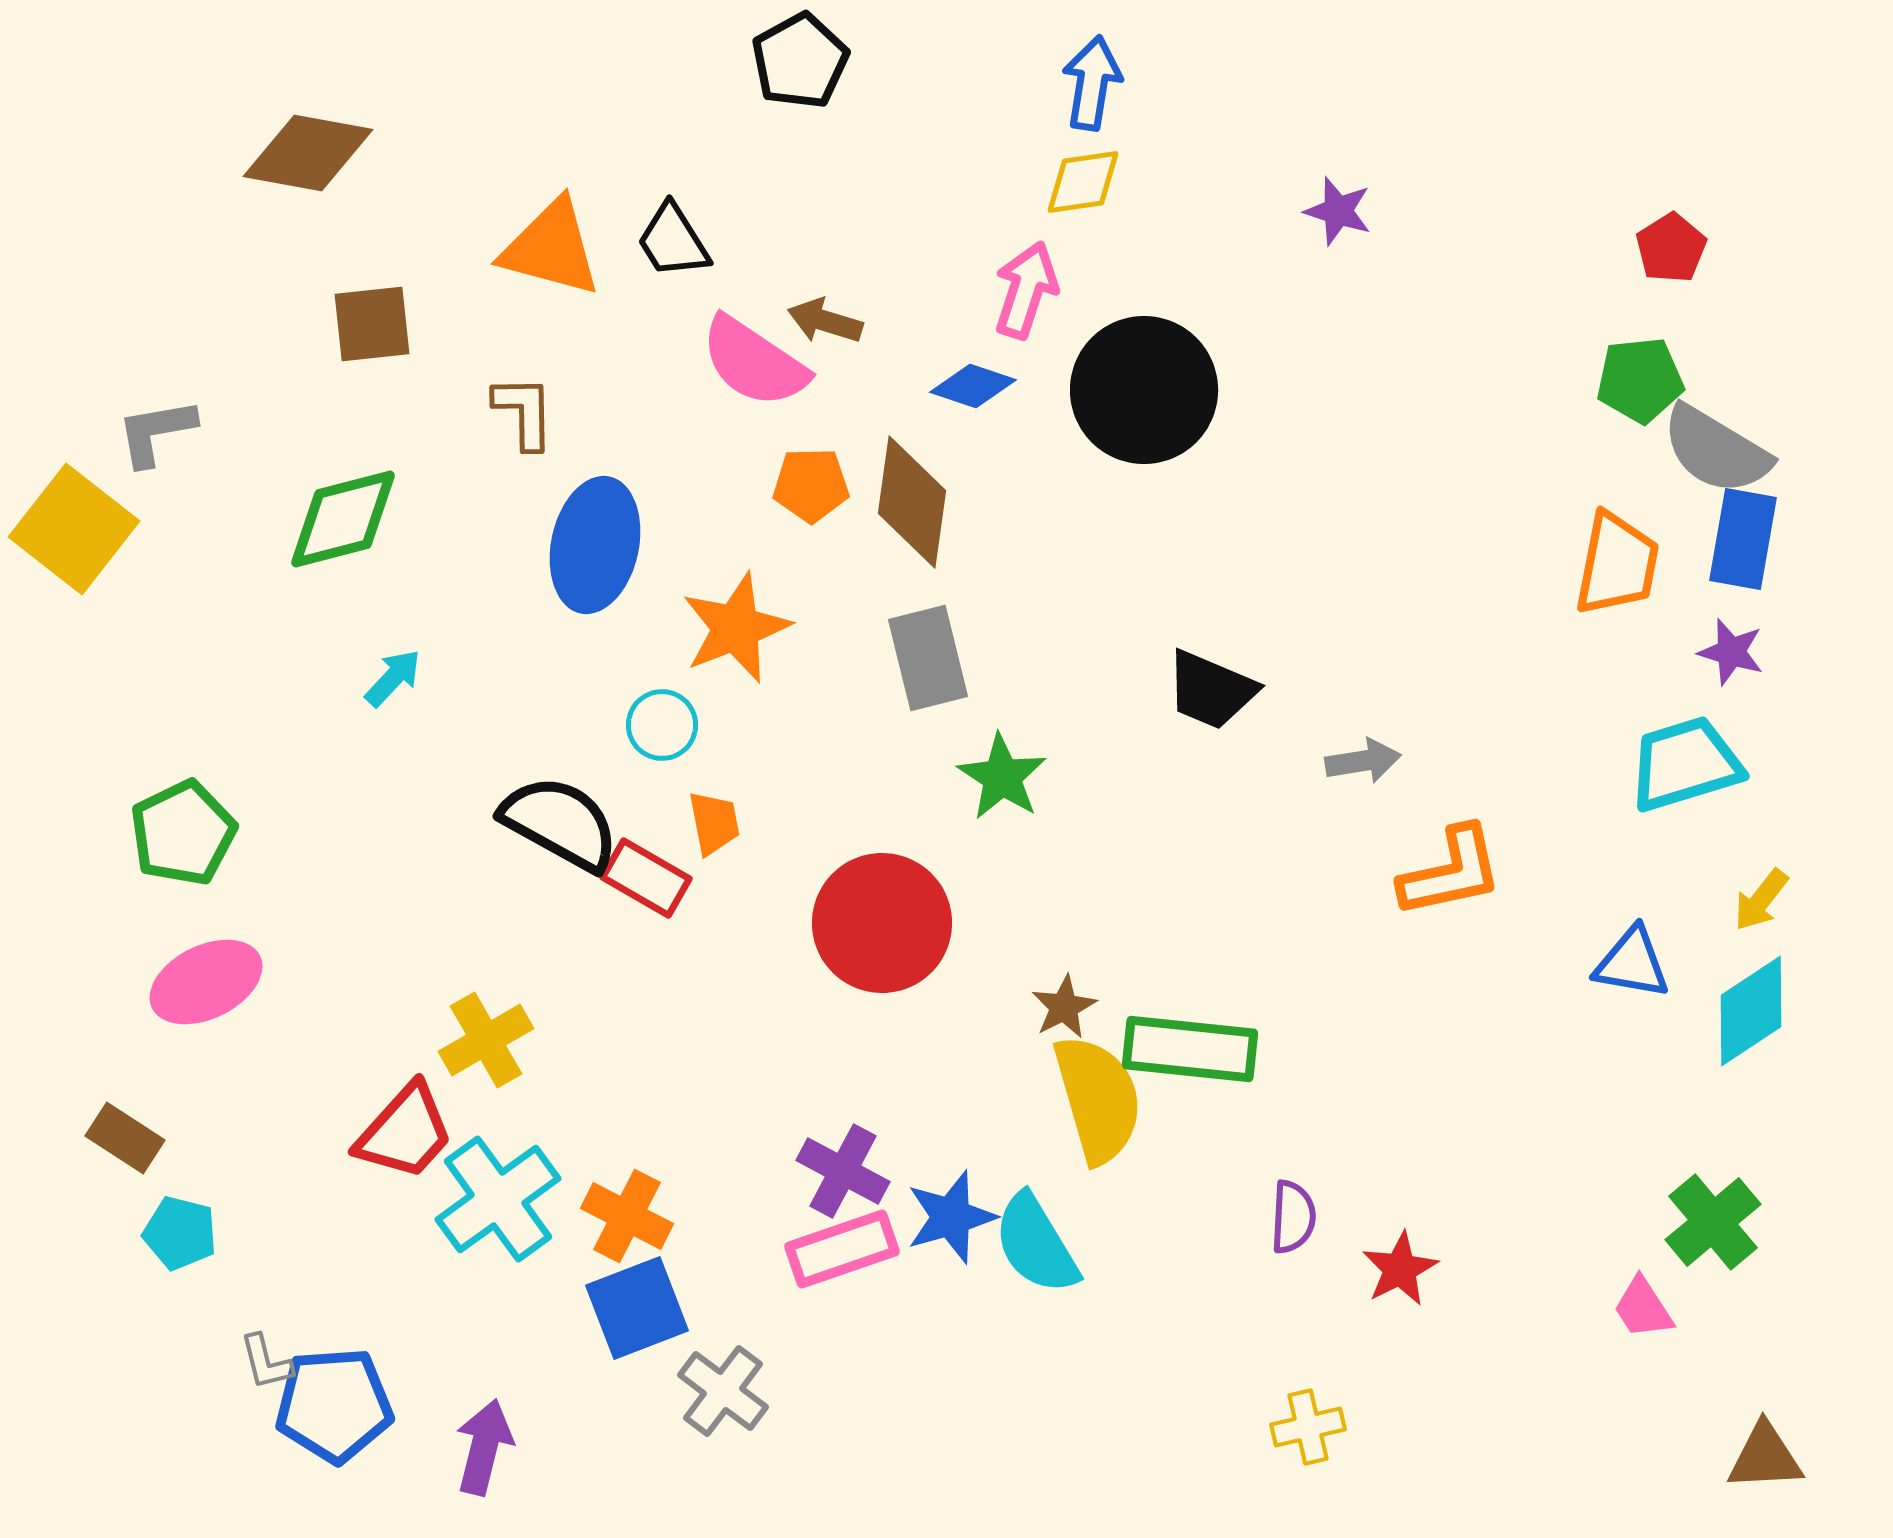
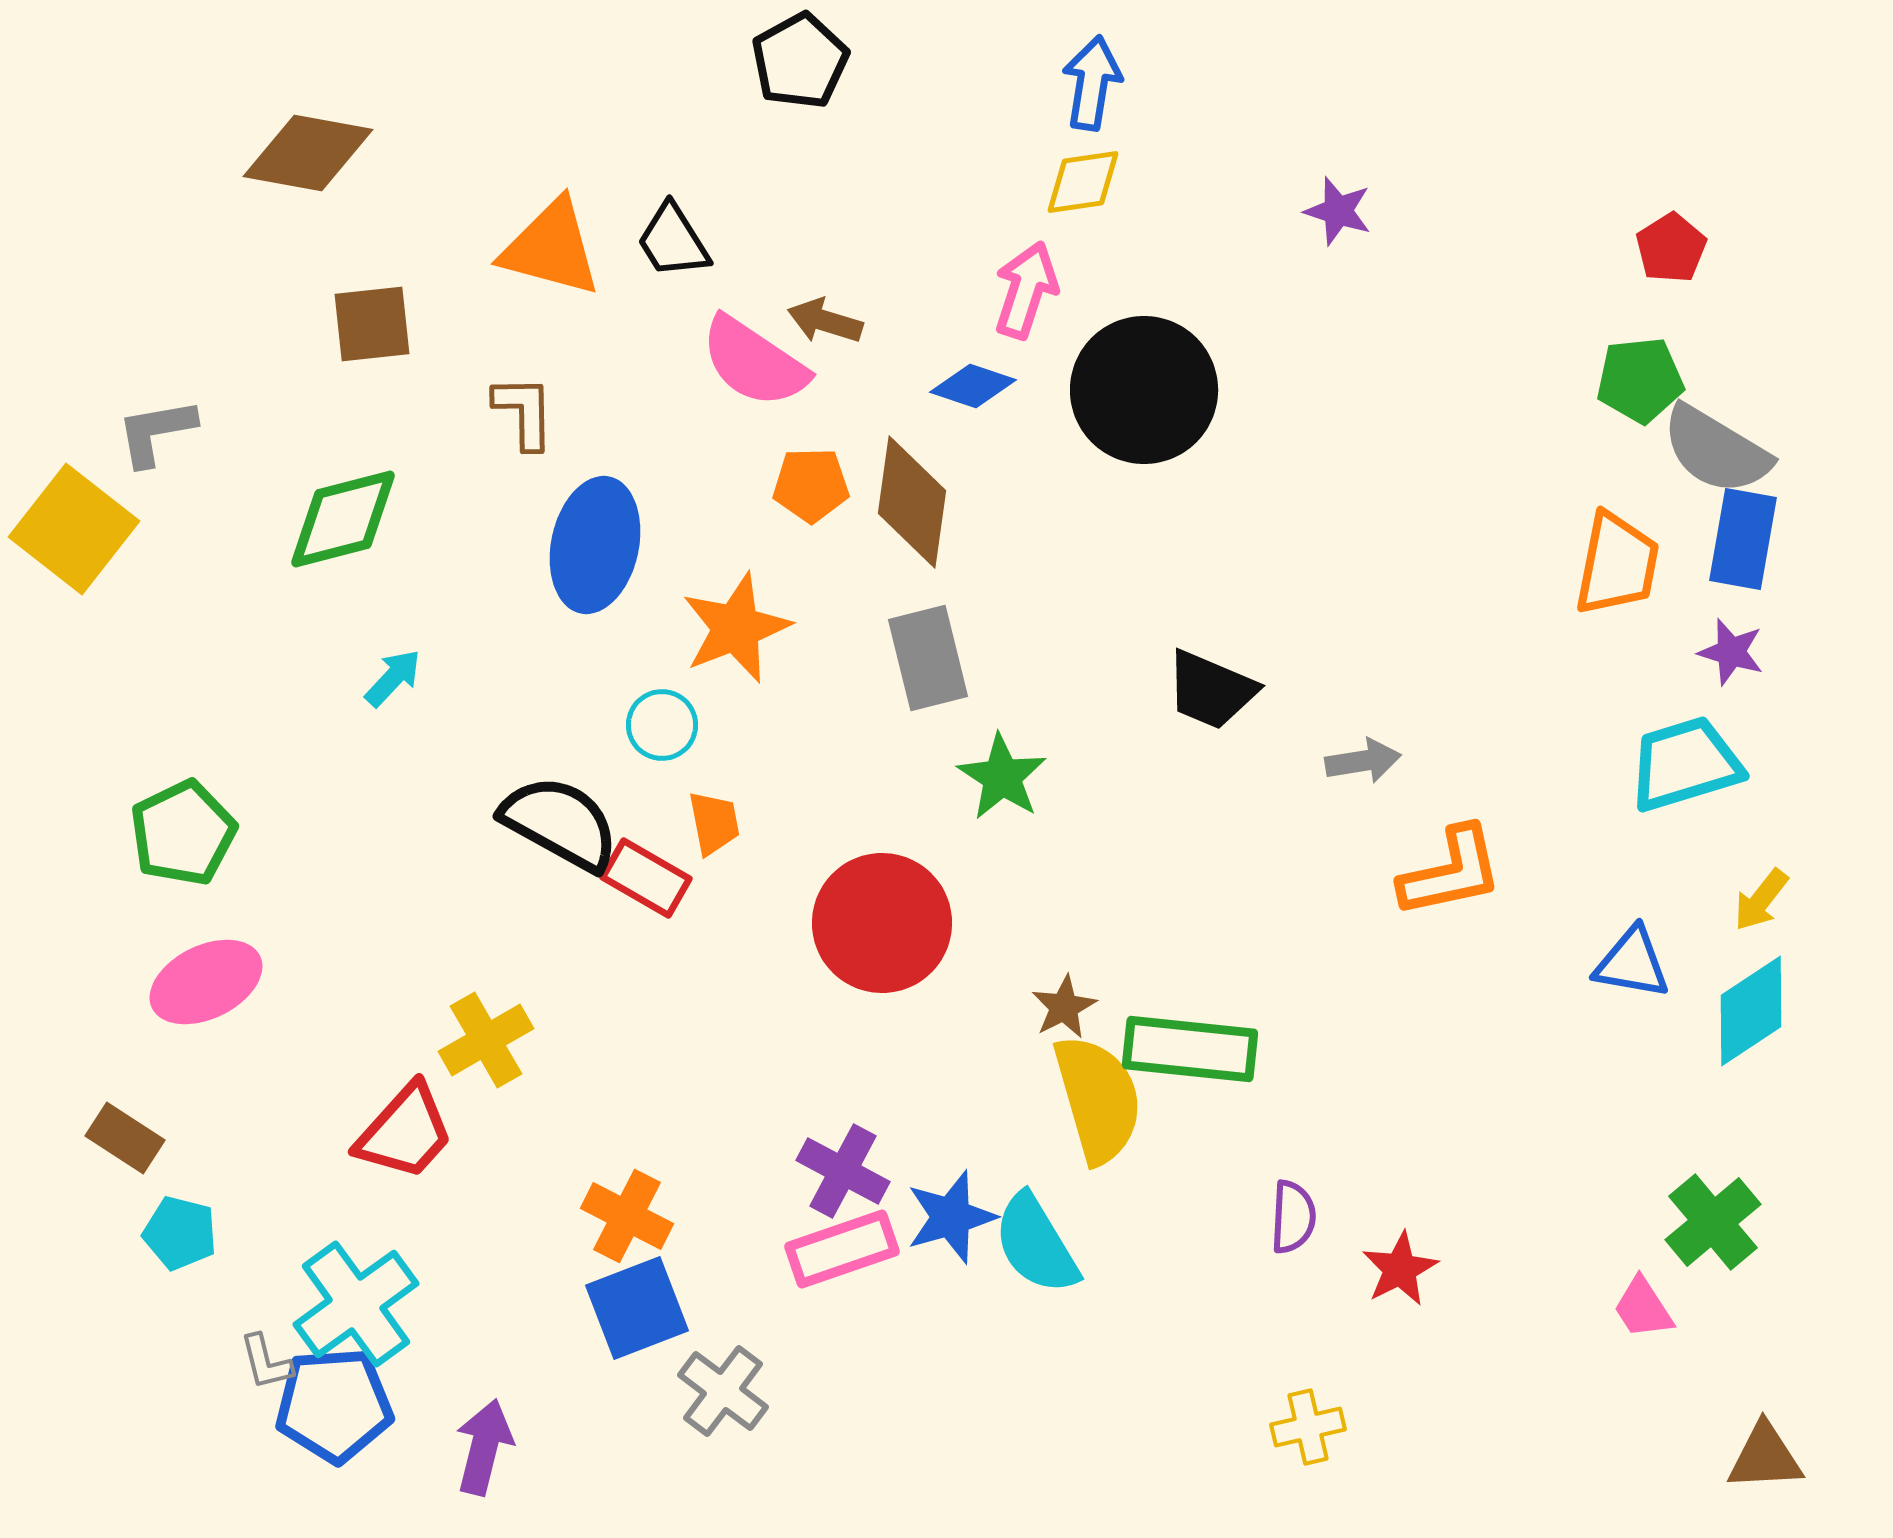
cyan cross at (498, 1199): moved 142 px left, 105 px down
